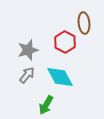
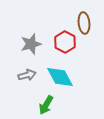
gray star: moved 3 px right, 6 px up
gray arrow: rotated 36 degrees clockwise
